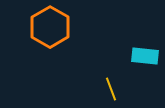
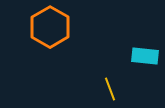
yellow line: moved 1 px left
